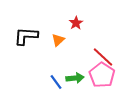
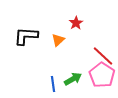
red line: moved 1 px up
green arrow: moved 2 px left, 1 px down; rotated 24 degrees counterclockwise
blue line: moved 3 px left, 2 px down; rotated 28 degrees clockwise
